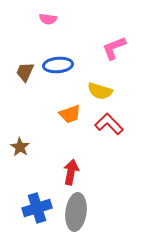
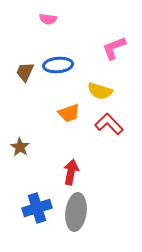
orange trapezoid: moved 1 px left, 1 px up
